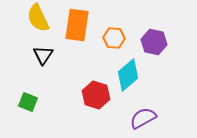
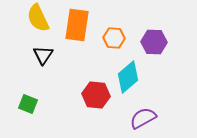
purple hexagon: rotated 10 degrees counterclockwise
cyan diamond: moved 2 px down
red hexagon: rotated 12 degrees counterclockwise
green square: moved 2 px down
